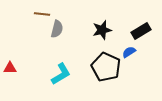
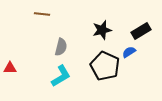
gray semicircle: moved 4 px right, 18 px down
black pentagon: moved 1 px left, 1 px up
cyan L-shape: moved 2 px down
